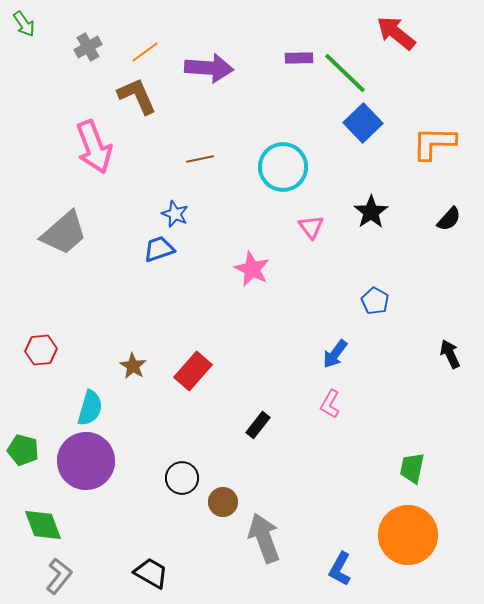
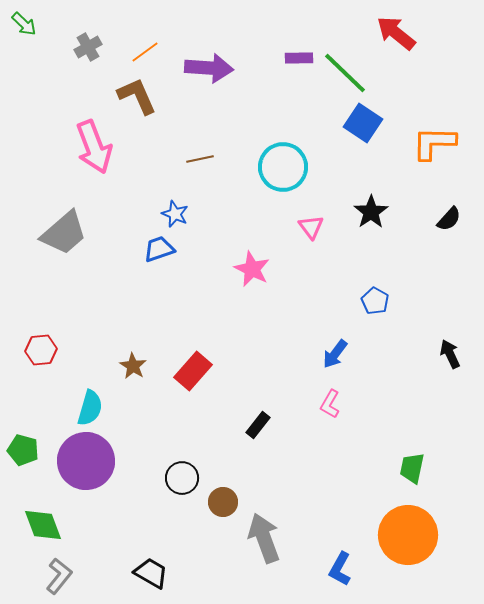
green arrow: rotated 12 degrees counterclockwise
blue square: rotated 12 degrees counterclockwise
